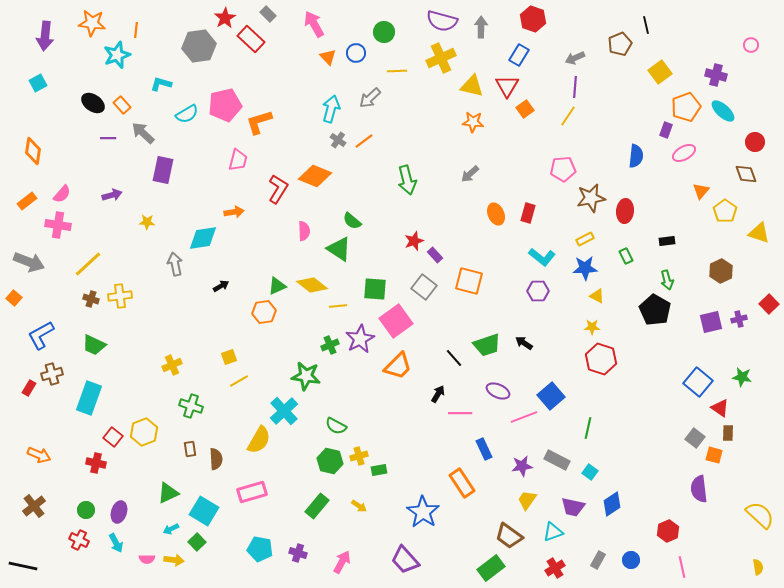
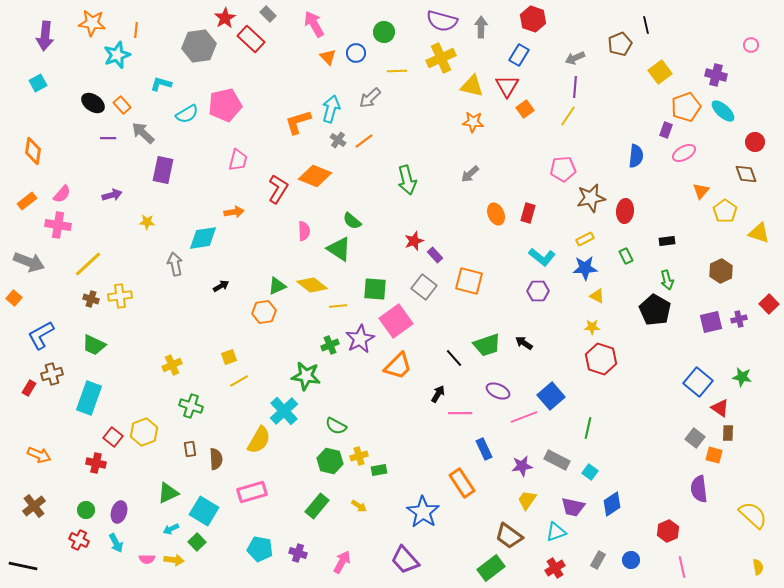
orange L-shape at (259, 122): moved 39 px right
yellow semicircle at (760, 515): moved 7 px left
cyan triangle at (553, 532): moved 3 px right
